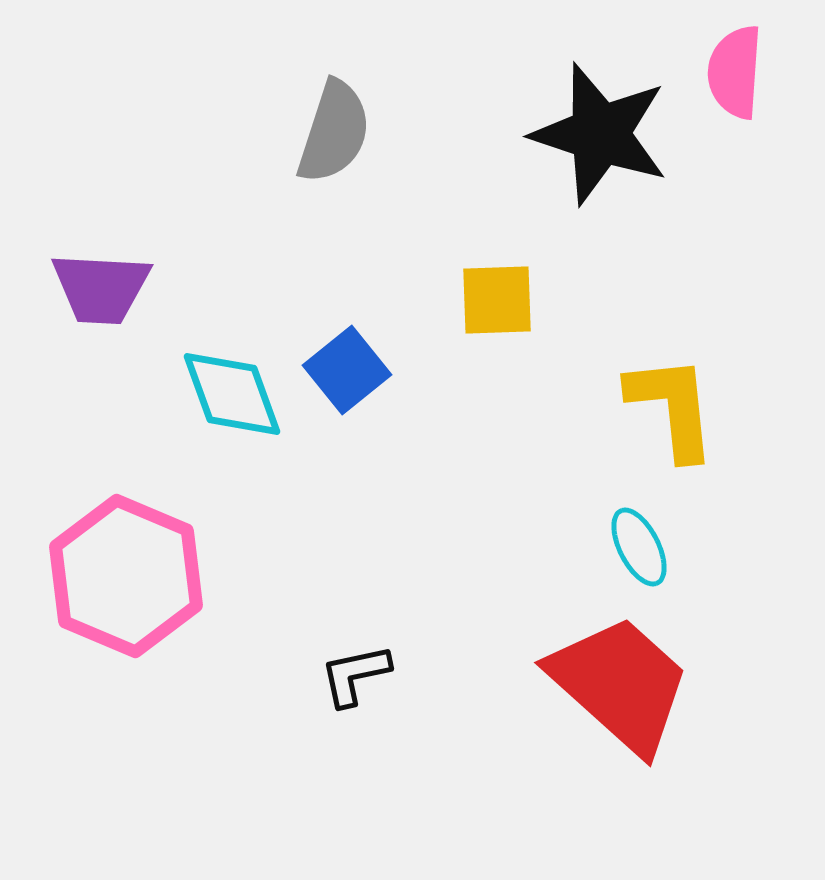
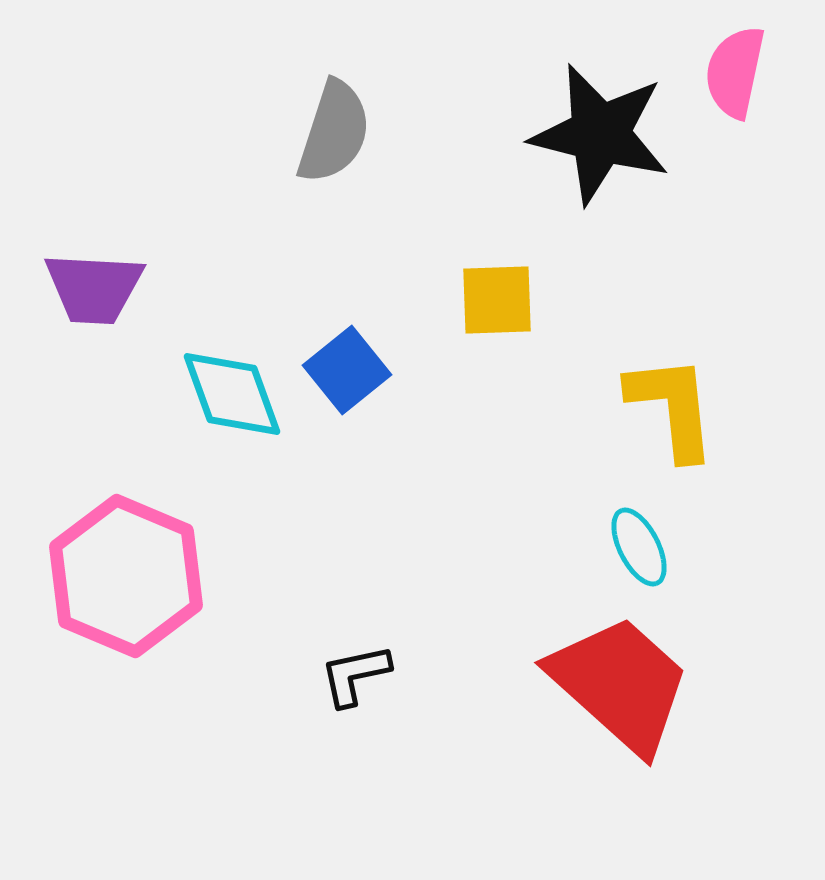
pink semicircle: rotated 8 degrees clockwise
black star: rotated 4 degrees counterclockwise
purple trapezoid: moved 7 px left
